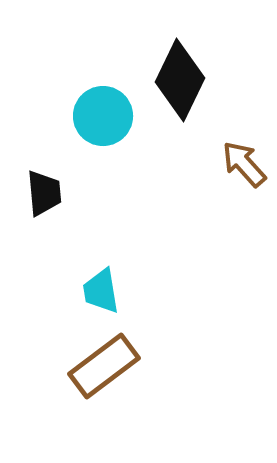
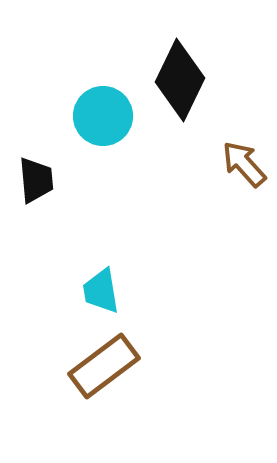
black trapezoid: moved 8 px left, 13 px up
